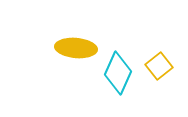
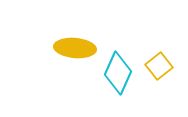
yellow ellipse: moved 1 px left
